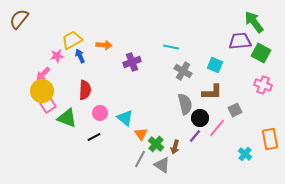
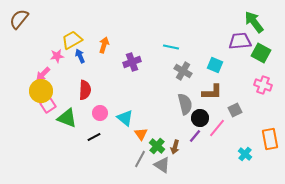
orange arrow: rotated 77 degrees counterclockwise
yellow circle: moved 1 px left
green cross: moved 1 px right, 2 px down
